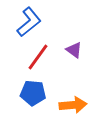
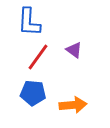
blue L-shape: rotated 132 degrees clockwise
